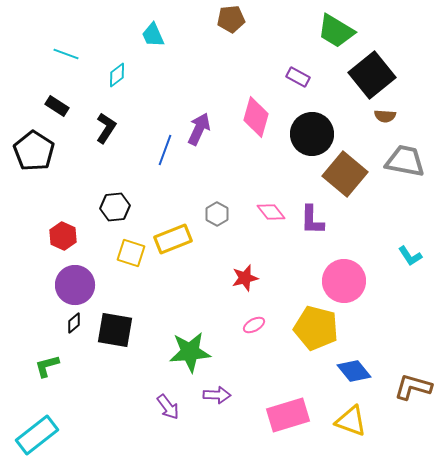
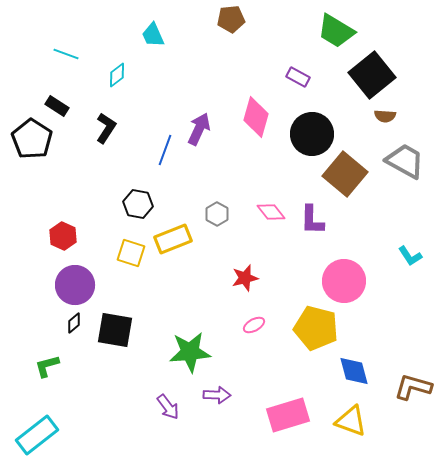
black pentagon at (34, 151): moved 2 px left, 12 px up
gray trapezoid at (405, 161): rotated 18 degrees clockwise
black hexagon at (115, 207): moved 23 px right, 3 px up; rotated 16 degrees clockwise
blue diamond at (354, 371): rotated 24 degrees clockwise
